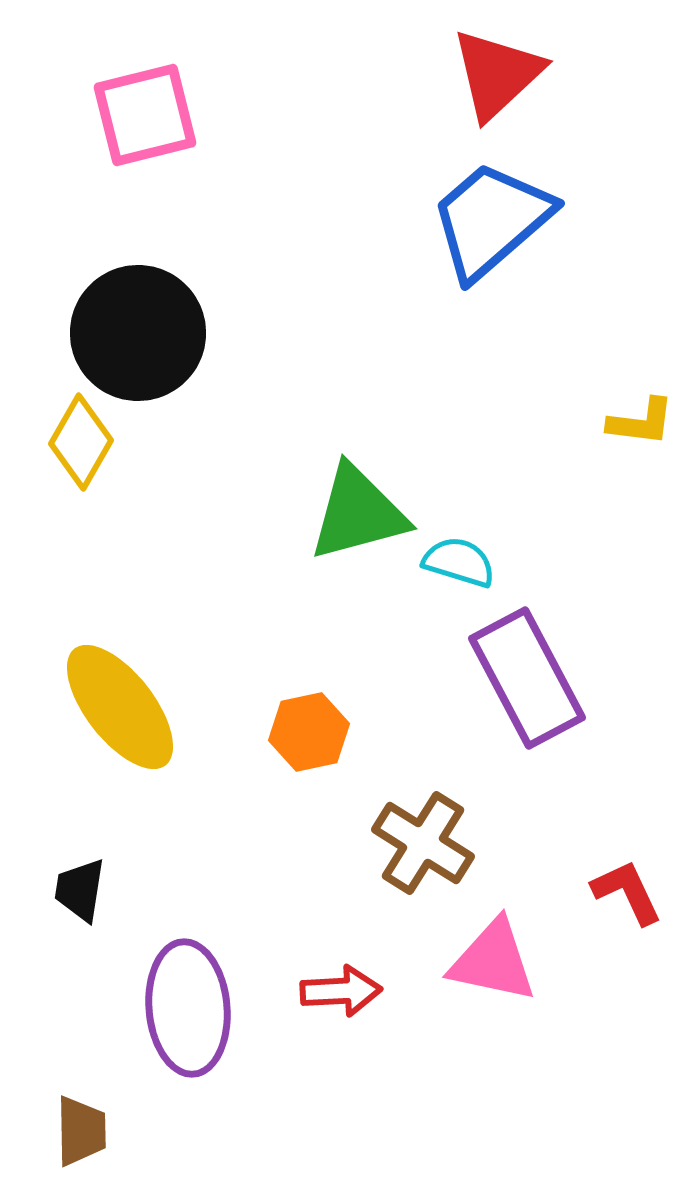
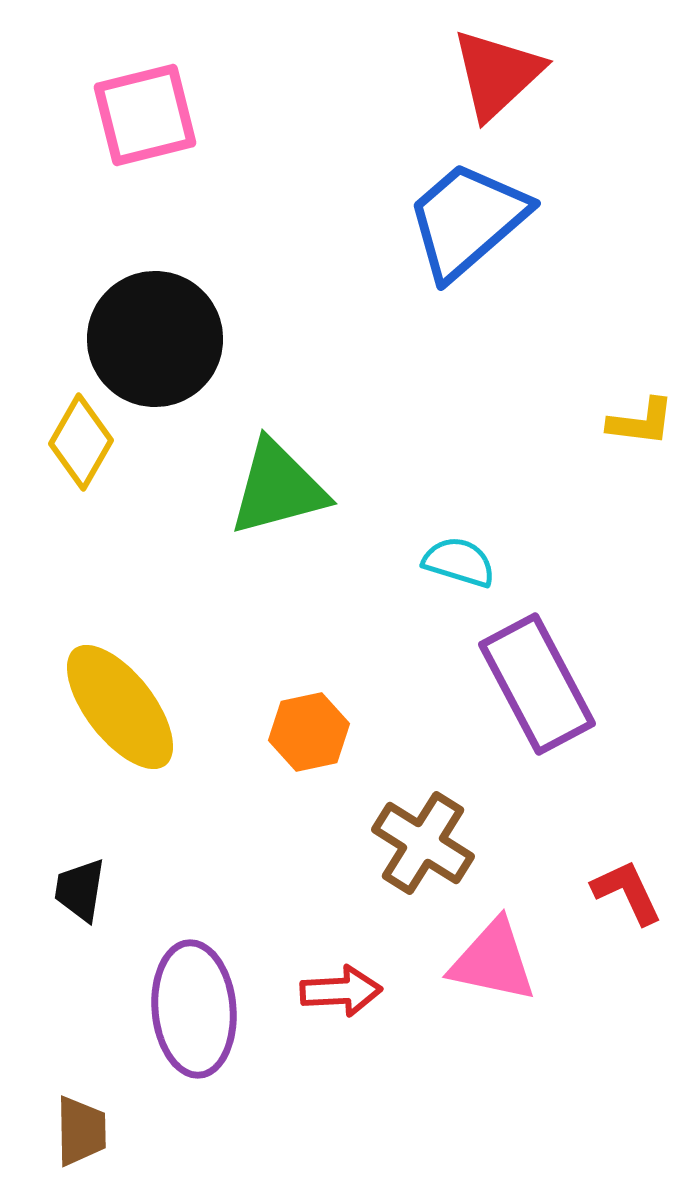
blue trapezoid: moved 24 px left
black circle: moved 17 px right, 6 px down
green triangle: moved 80 px left, 25 px up
purple rectangle: moved 10 px right, 6 px down
purple ellipse: moved 6 px right, 1 px down
